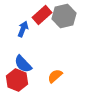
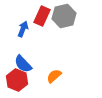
red rectangle: moved 1 px down; rotated 24 degrees counterclockwise
orange semicircle: moved 1 px left
